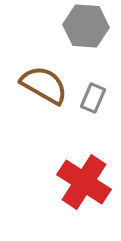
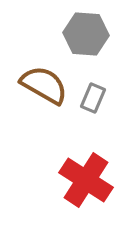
gray hexagon: moved 8 px down
red cross: moved 2 px right, 2 px up
